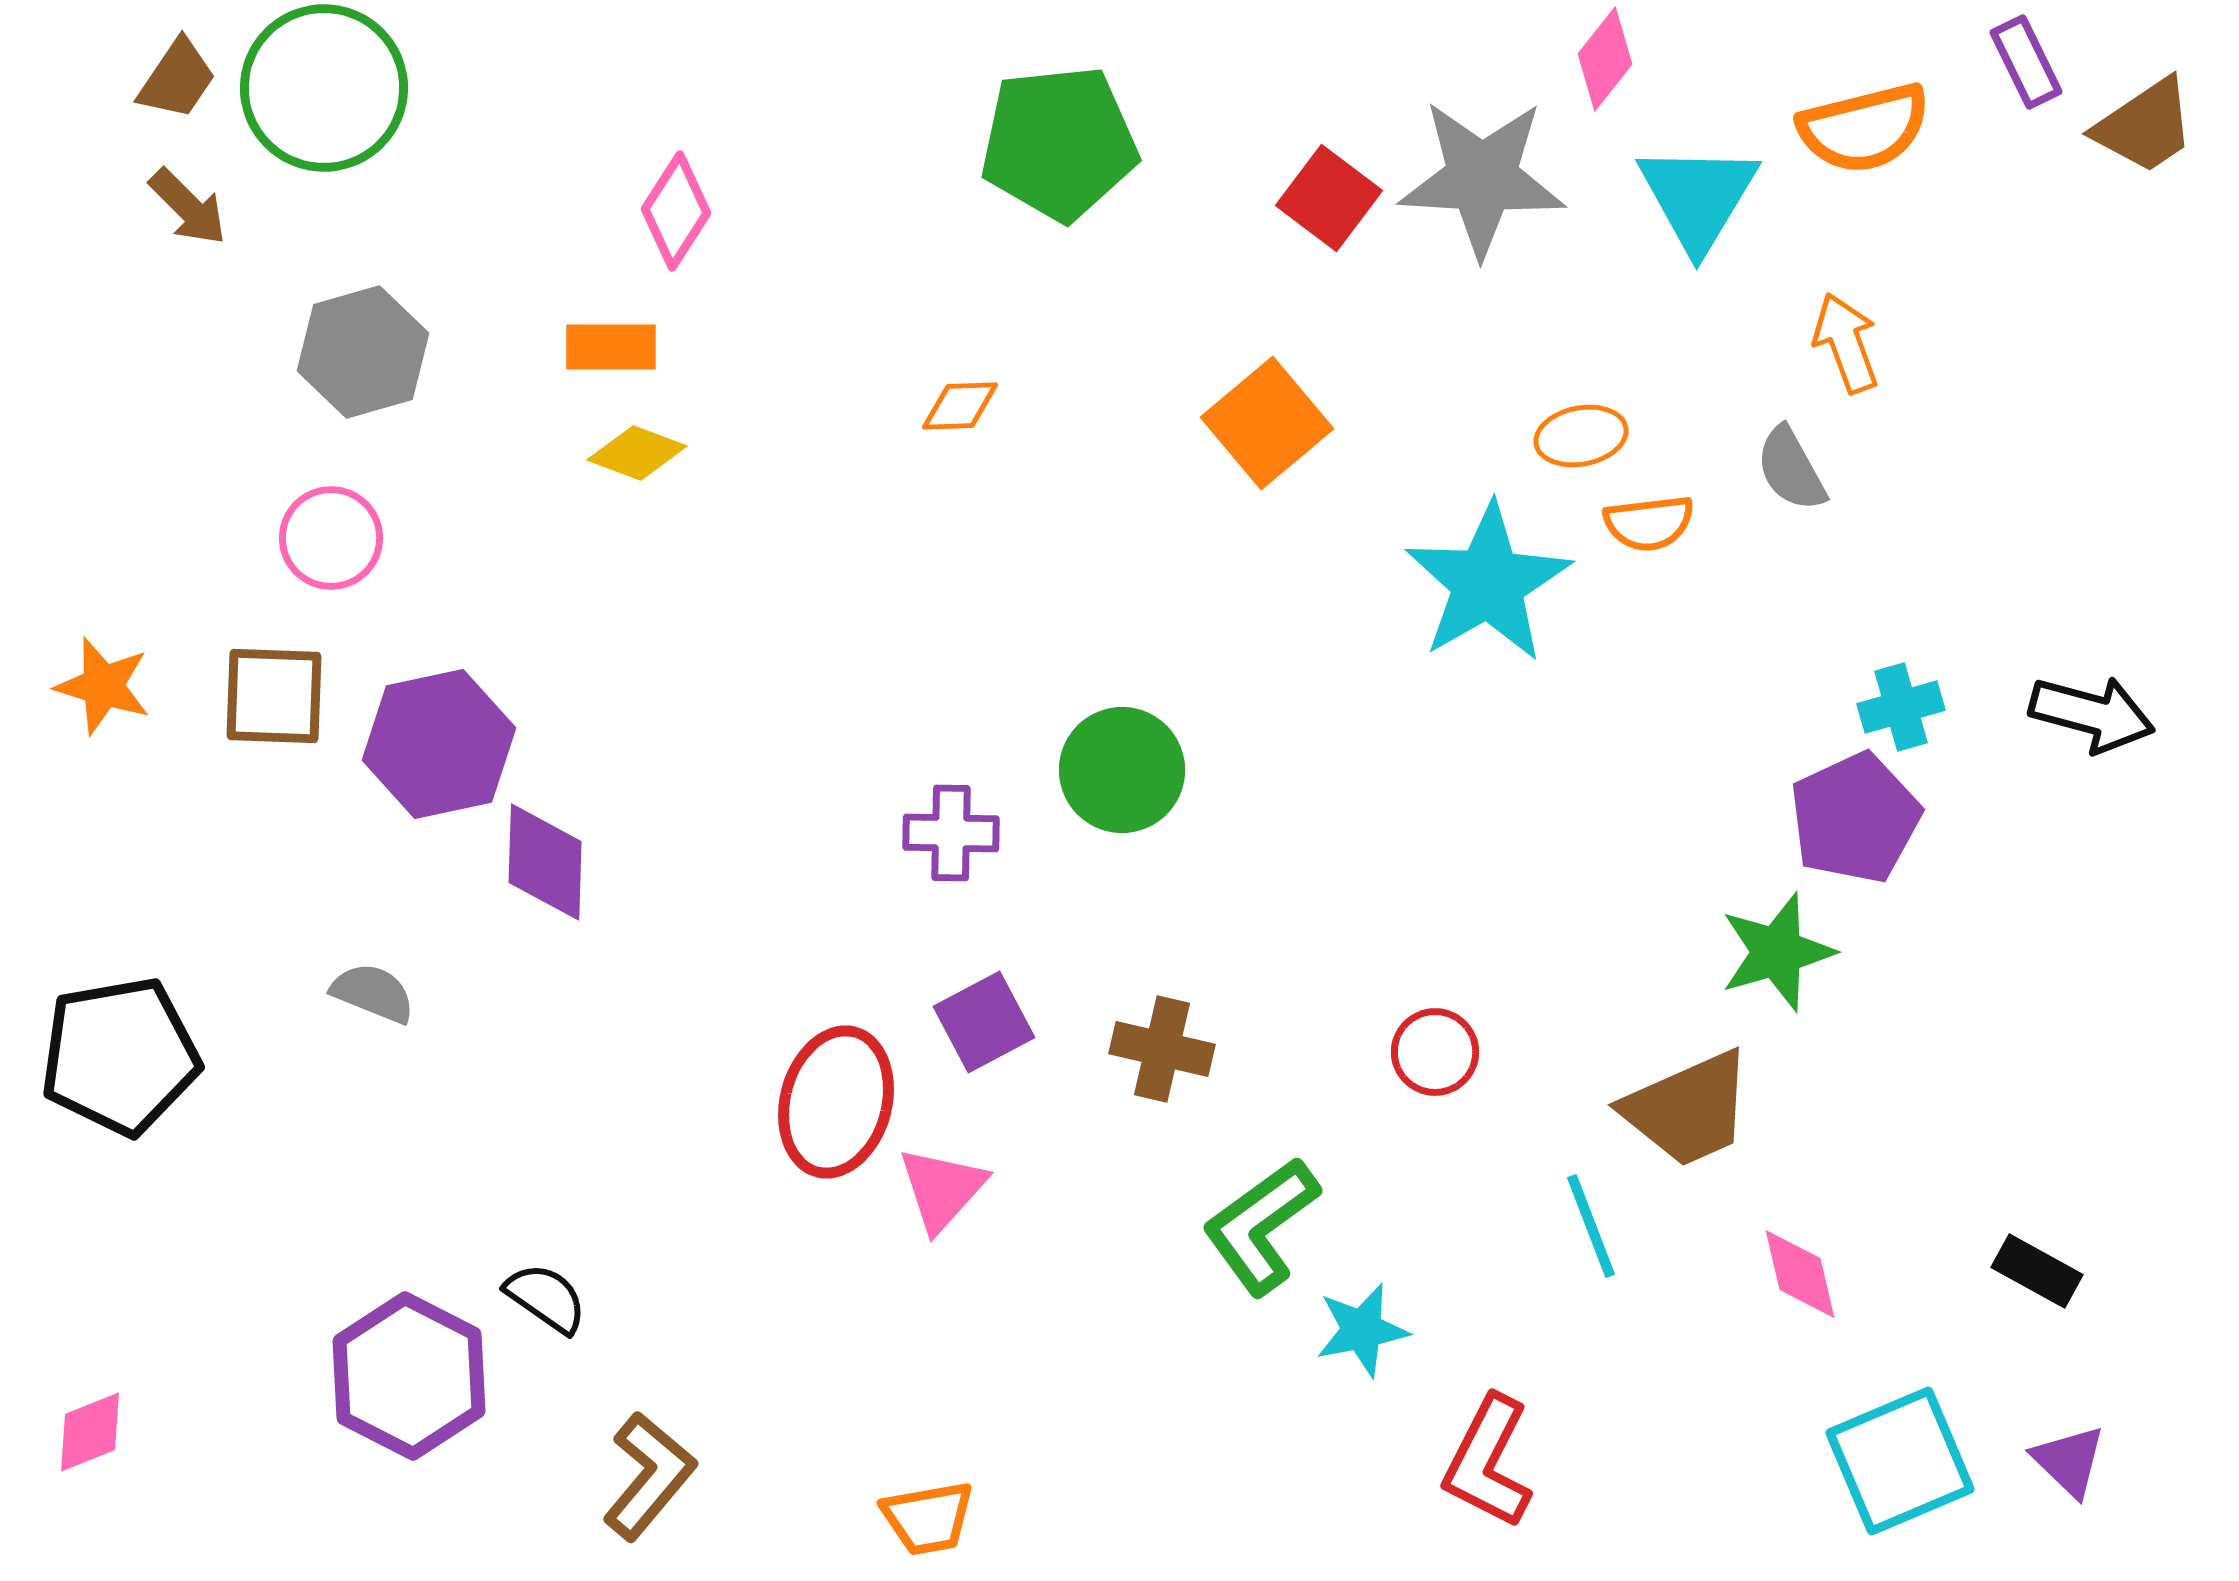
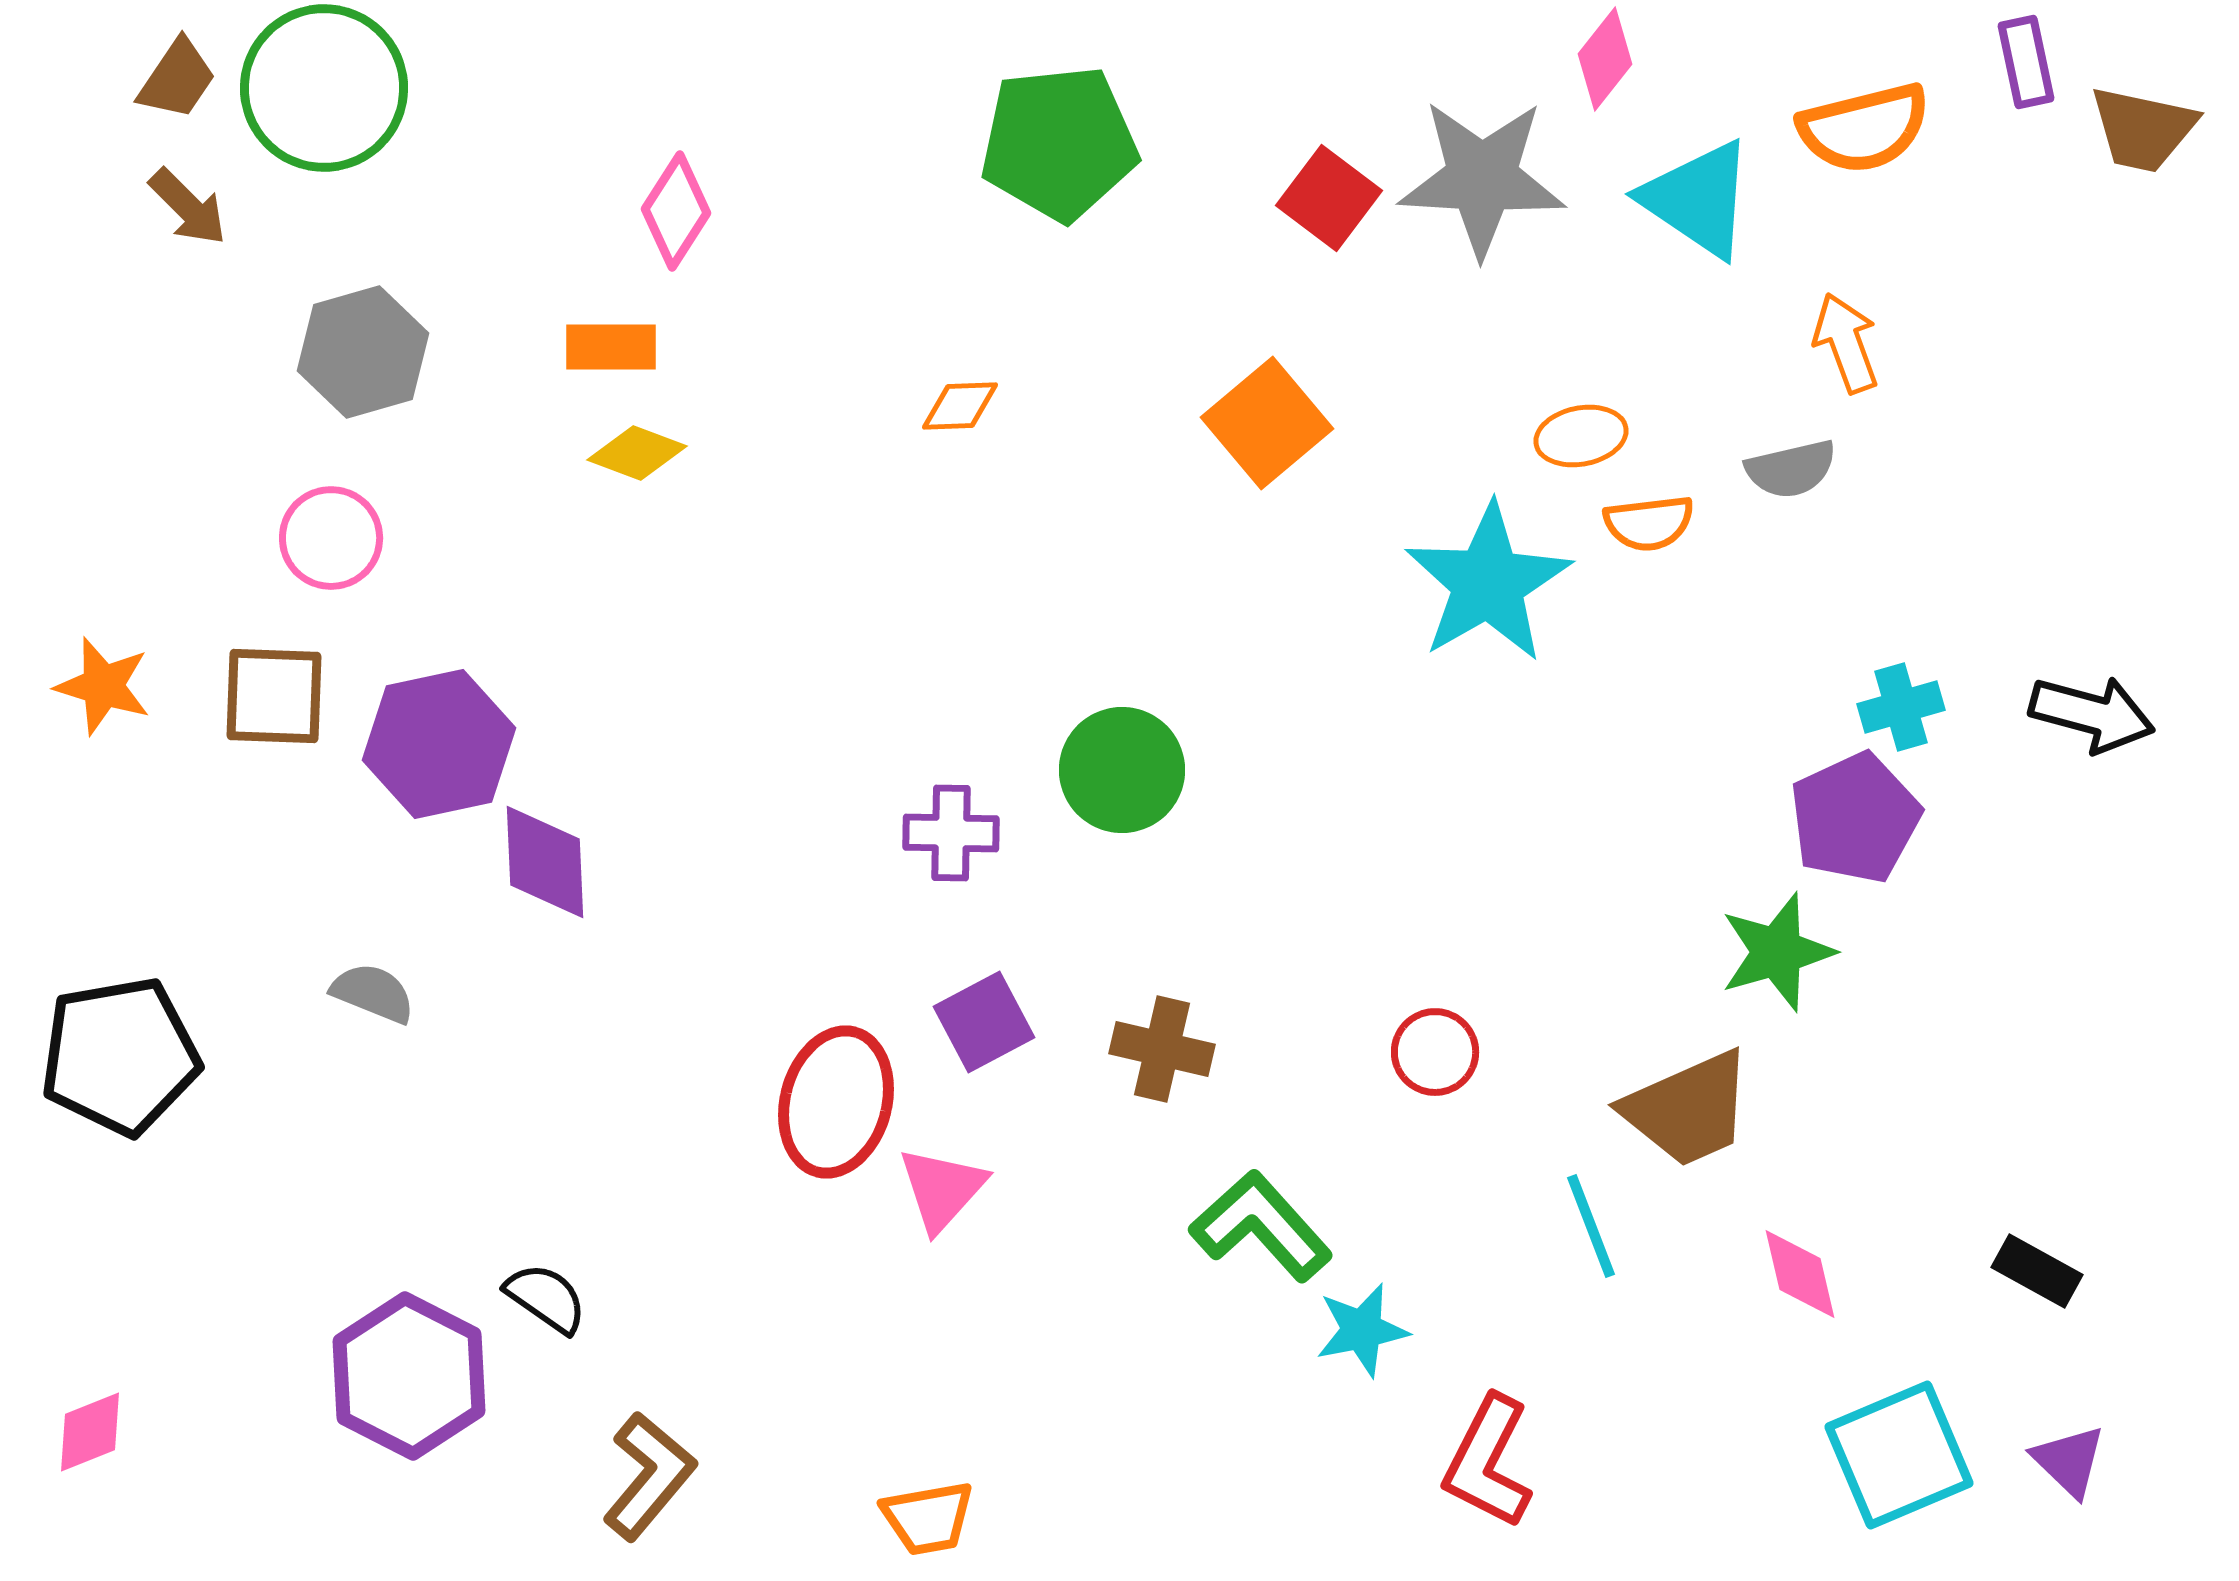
purple rectangle at (2026, 62): rotated 14 degrees clockwise
brown trapezoid at (2145, 126): moved 2 px left, 3 px down; rotated 46 degrees clockwise
cyan triangle at (1698, 197): moved 2 px down; rotated 27 degrees counterclockwise
gray semicircle at (1791, 469): rotated 74 degrees counterclockwise
purple diamond at (545, 862): rotated 4 degrees counterclockwise
green L-shape at (1261, 1226): rotated 84 degrees clockwise
cyan square at (1900, 1461): moved 1 px left, 6 px up
